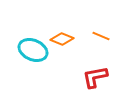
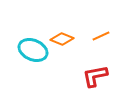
orange line: rotated 48 degrees counterclockwise
red L-shape: moved 1 px up
